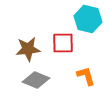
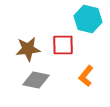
red square: moved 2 px down
orange L-shape: rotated 125 degrees counterclockwise
gray diamond: rotated 12 degrees counterclockwise
